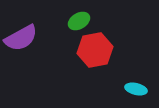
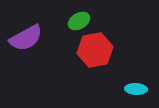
purple semicircle: moved 5 px right
cyan ellipse: rotated 10 degrees counterclockwise
